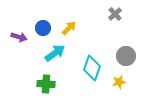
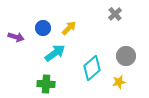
purple arrow: moved 3 px left
cyan diamond: rotated 30 degrees clockwise
